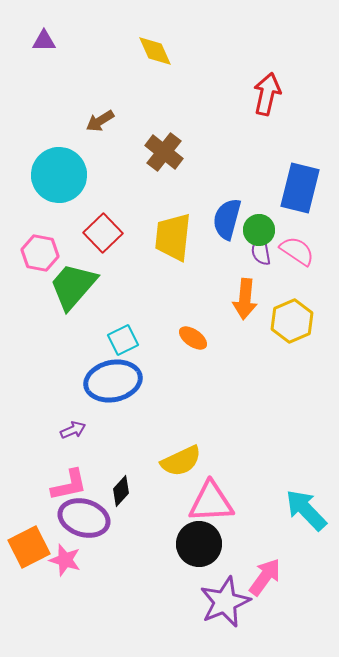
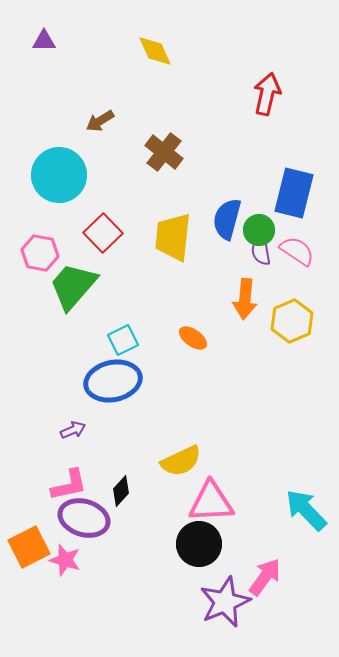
blue rectangle: moved 6 px left, 5 px down
